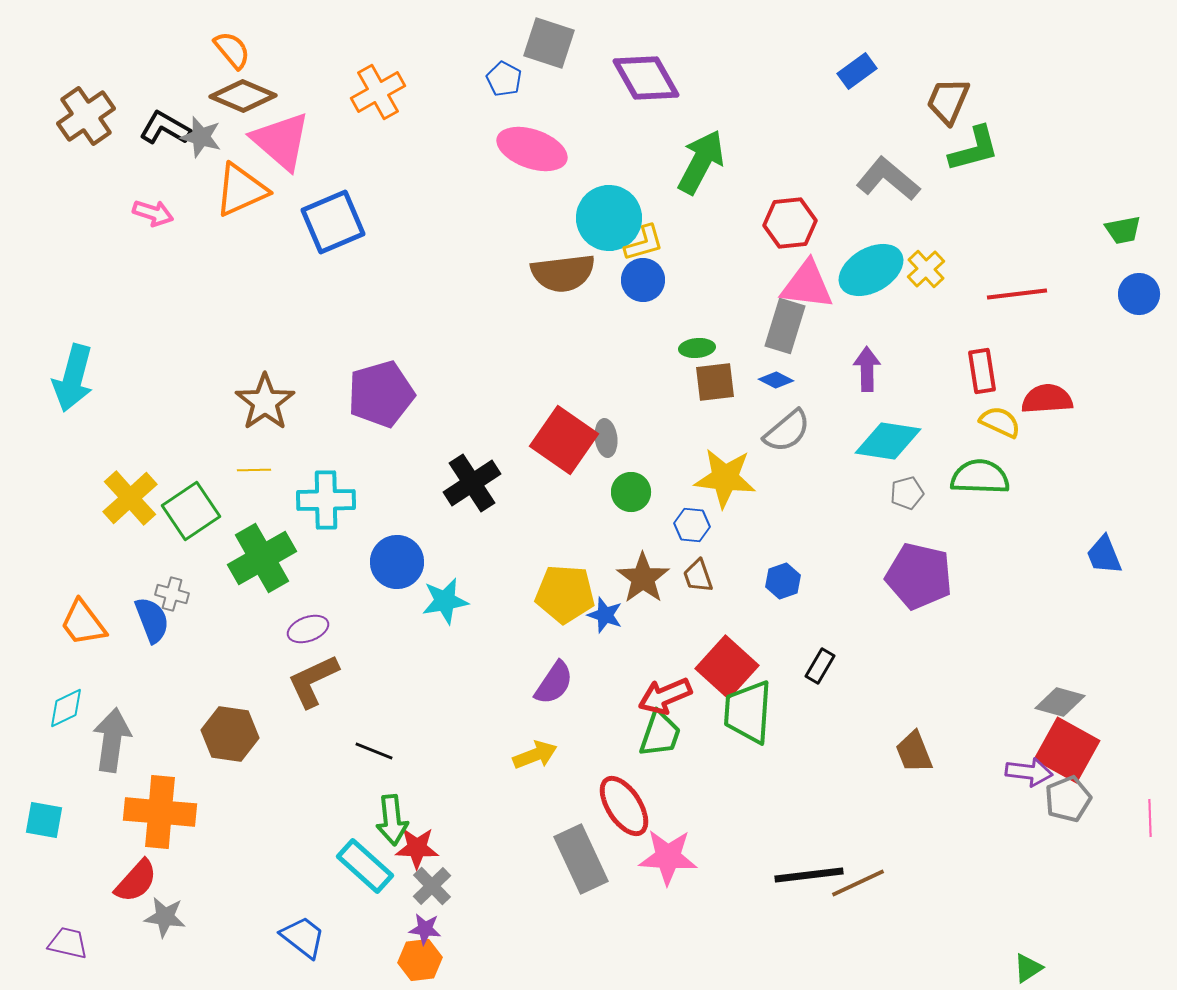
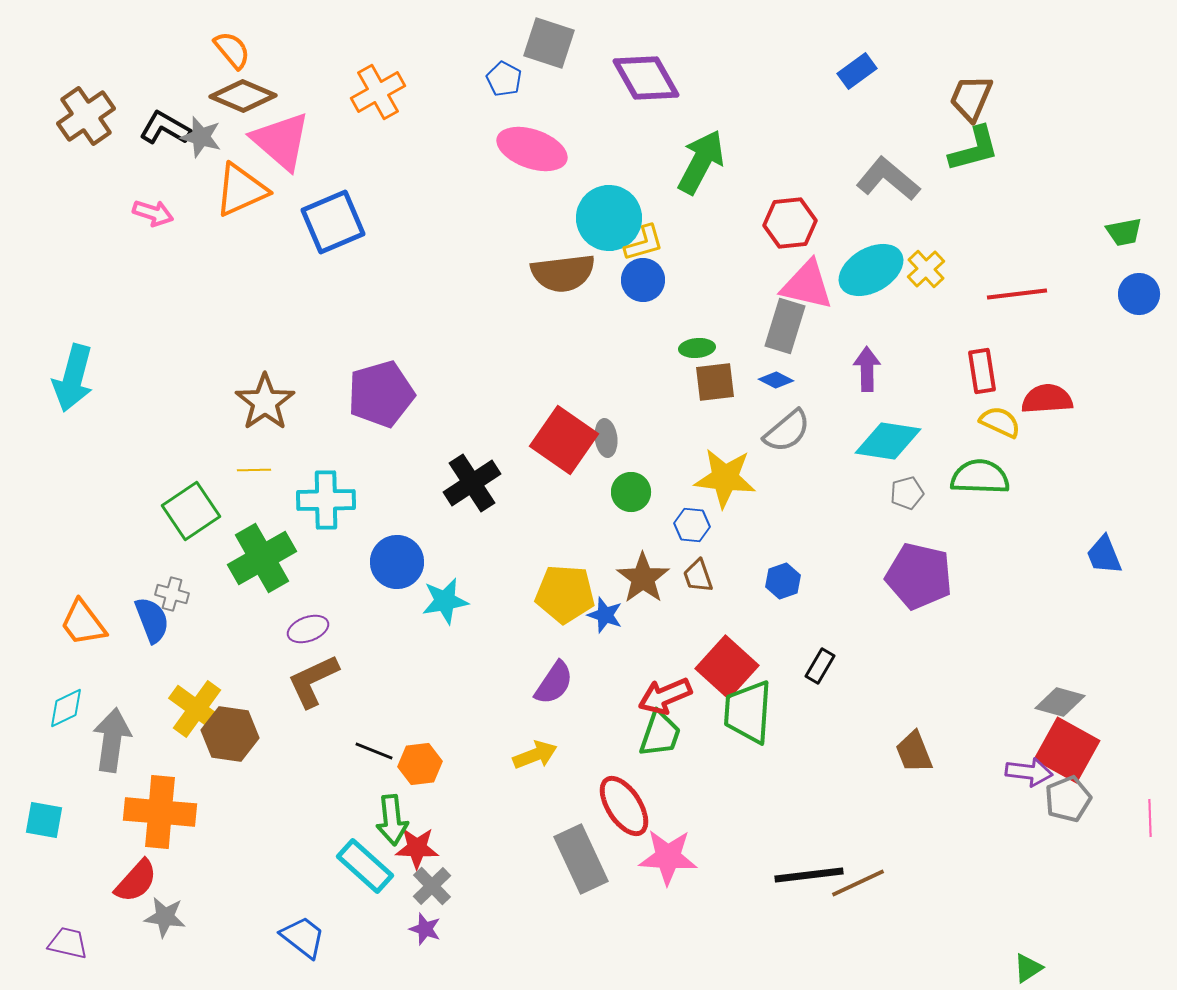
brown trapezoid at (948, 101): moved 23 px right, 3 px up
green trapezoid at (1123, 230): moved 1 px right, 2 px down
pink triangle at (807, 285): rotated 6 degrees clockwise
yellow cross at (130, 498): moved 67 px right, 211 px down; rotated 12 degrees counterclockwise
purple star at (425, 929): rotated 12 degrees clockwise
orange hexagon at (420, 960): moved 196 px up
